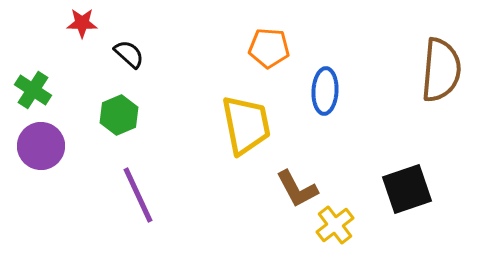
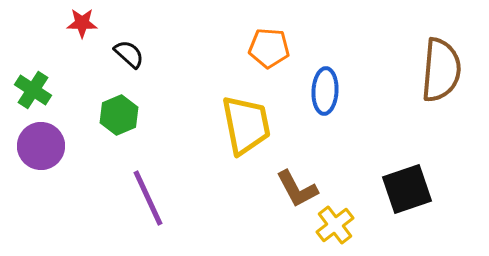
purple line: moved 10 px right, 3 px down
